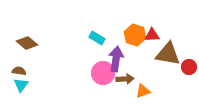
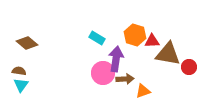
red triangle: moved 6 px down
